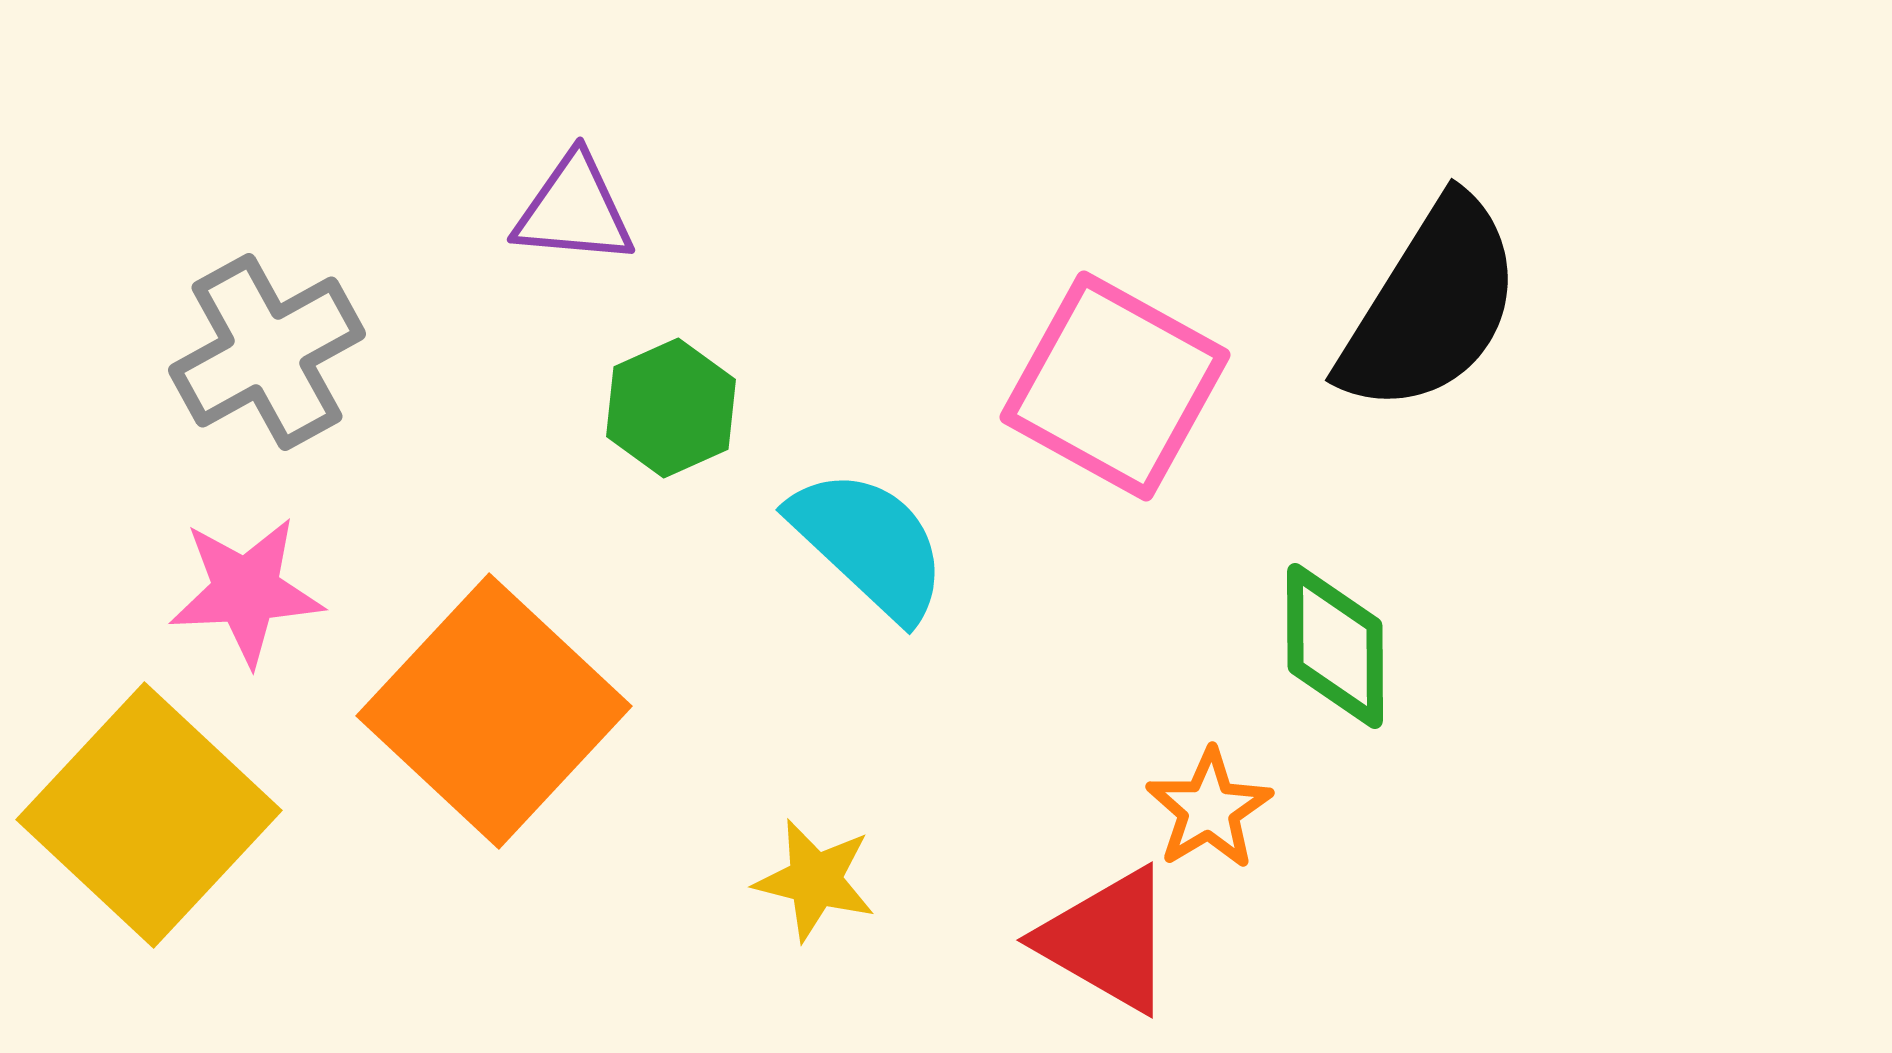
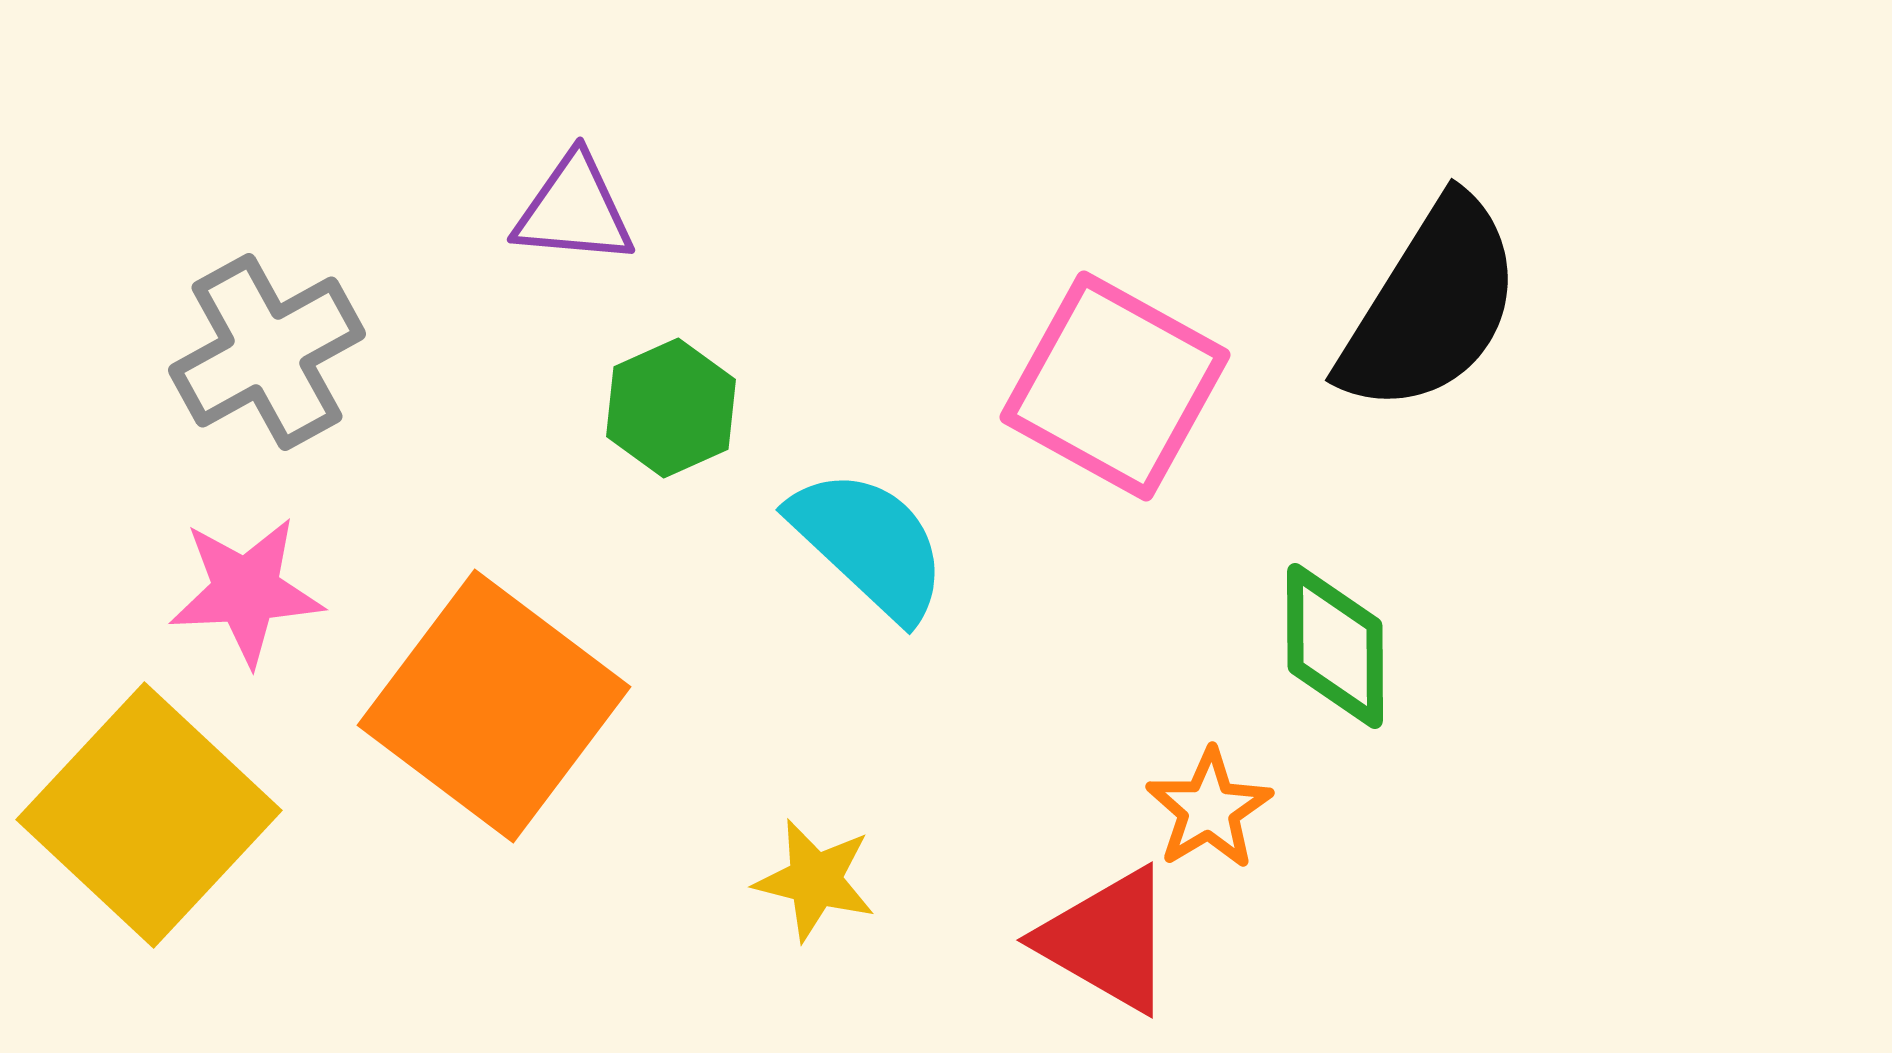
orange square: moved 5 px up; rotated 6 degrees counterclockwise
